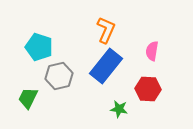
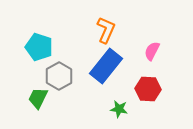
pink semicircle: rotated 18 degrees clockwise
gray hexagon: rotated 16 degrees counterclockwise
green trapezoid: moved 10 px right
